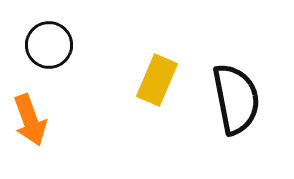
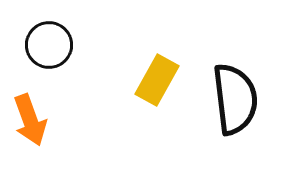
yellow rectangle: rotated 6 degrees clockwise
black semicircle: moved 1 px left; rotated 4 degrees clockwise
